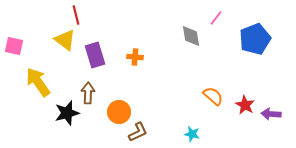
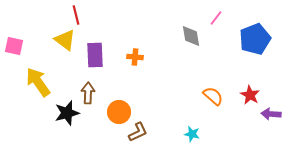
purple rectangle: rotated 15 degrees clockwise
red star: moved 5 px right, 10 px up
